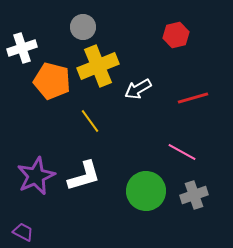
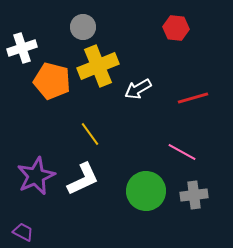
red hexagon: moved 7 px up; rotated 20 degrees clockwise
yellow line: moved 13 px down
white L-shape: moved 1 px left, 3 px down; rotated 9 degrees counterclockwise
gray cross: rotated 12 degrees clockwise
